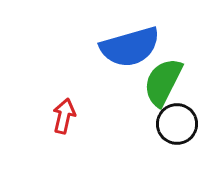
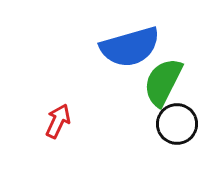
red arrow: moved 6 px left, 5 px down; rotated 12 degrees clockwise
